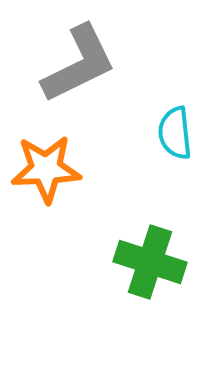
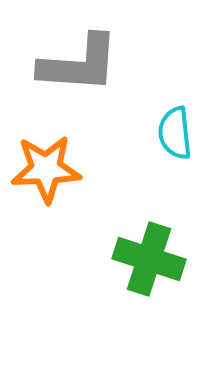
gray L-shape: rotated 30 degrees clockwise
green cross: moved 1 px left, 3 px up
